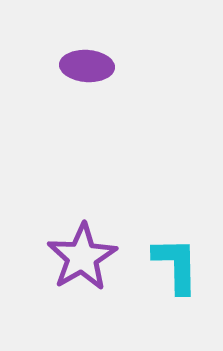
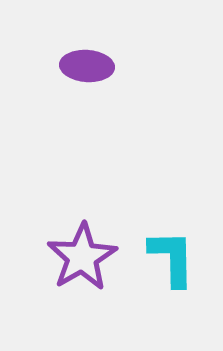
cyan L-shape: moved 4 px left, 7 px up
